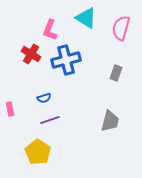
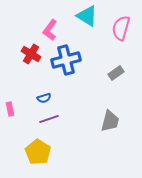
cyan triangle: moved 1 px right, 2 px up
pink L-shape: rotated 15 degrees clockwise
gray rectangle: rotated 35 degrees clockwise
purple line: moved 1 px left, 1 px up
